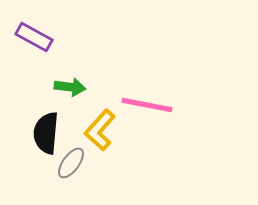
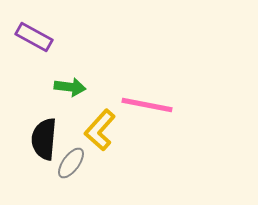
black semicircle: moved 2 px left, 6 px down
